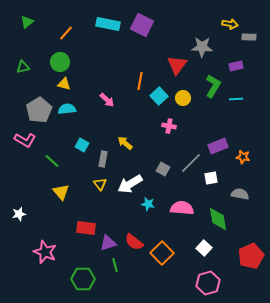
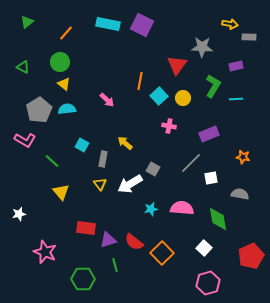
green triangle at (23, 67): rotated 40 degrees clockwise
yellow triangle at (64, 84): rotated 24 degrees clockwise
purple rectangle at (218, 146): moved 9 px left, 12 px up
gray square at (163, 169): moved 10 px left
cyan star at (148, 204): moved 3 px right, 5 px down; rotated 24 degrees counterclockwise
purple triangle at (108, 243): moved 3 px up
